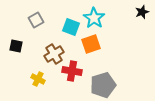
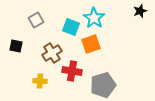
black star: moved 2 px left, 1 px up
brown cross: moved 2 px left, 1 px up
yellow cross: moved 2 px right, 2 px down; rotated 24 degrees counterclockwise
